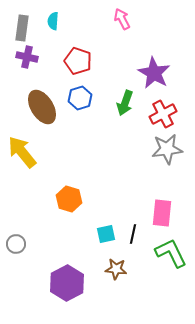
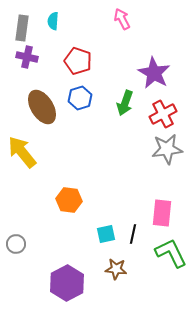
orange hexagon: moved 1 px down; rotated 10 degrees counterclockwise
